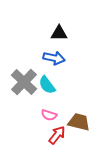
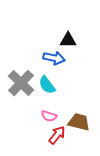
black triangle: moved 9 px right, 7 px down
gray cross: moved 3 px left, 1 px down
pink semicircle: moved 1 px down
